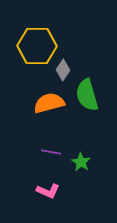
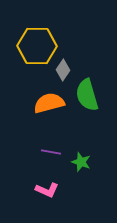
green star: rotated 12 degrees counterclockwise
pink L-shape: moved 1 px left, 1 px up
